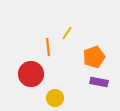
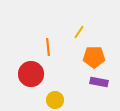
yellow line: moved 12 px right, 1 px up
orange pentagon: rotated 20 degrees clockwise
yellow circle: moved 2 px down
